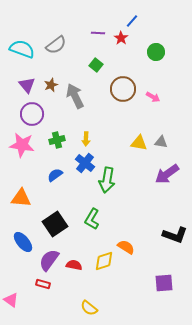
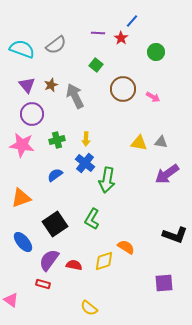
orange triangle: rotated 25 degrees counterclockwise
